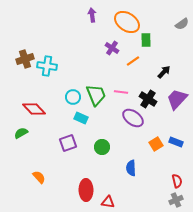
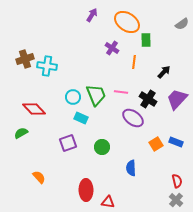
purple arrow: rotated 40 degrees clockwise
orange line: moved 1 px right, 1 px down; rotated 48 degrees counterclockwise
gray cross: rotated 24 degrees counterclockwise
